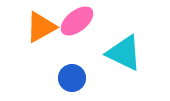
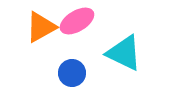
pink ellipse: rotated 8 degrees clockwise
blue circle: moved 5 px up
